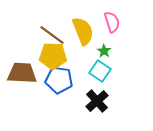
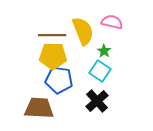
pink semicircle: rotated 60 degrees counterclockwise
brown line: rotated 36 degrees counterclockwise
brown trapezoid: moved 17 px right, 35 px down
